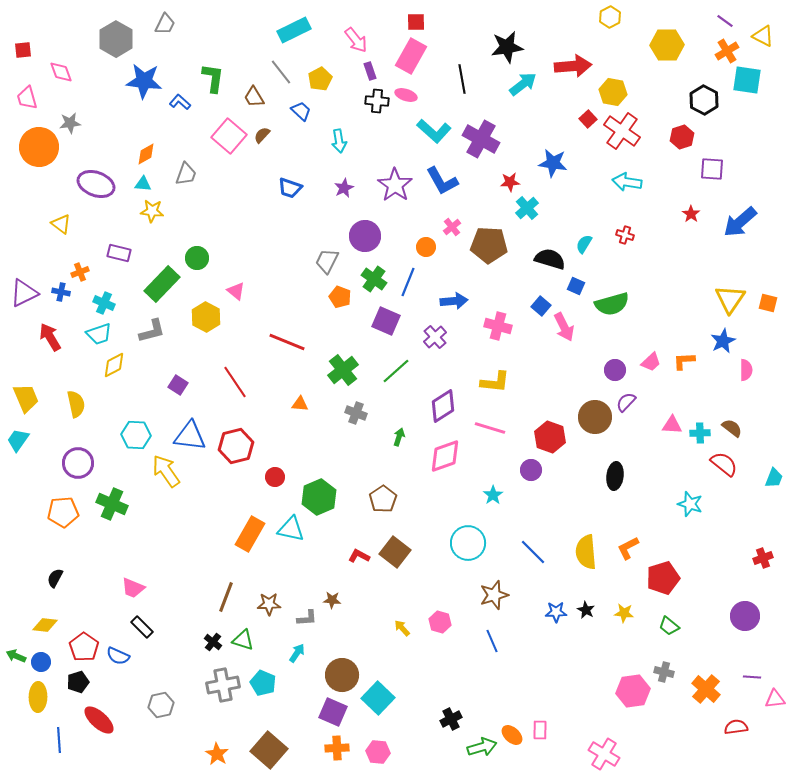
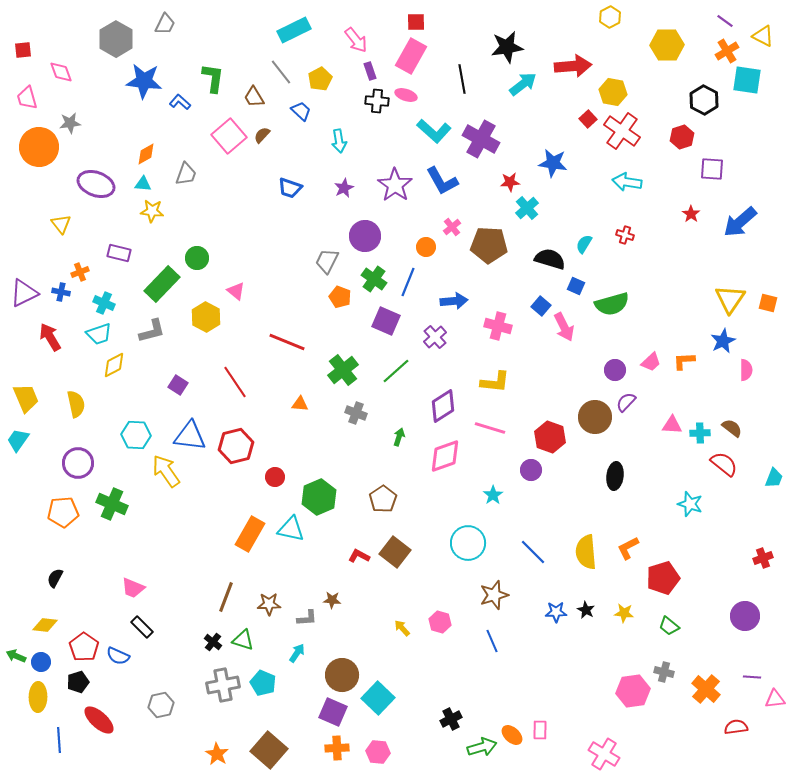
pink square at (229, 136): rotated 8 degrees clockwise
yellow triangle at (61, 224): rotated 15 degrees clockwise
